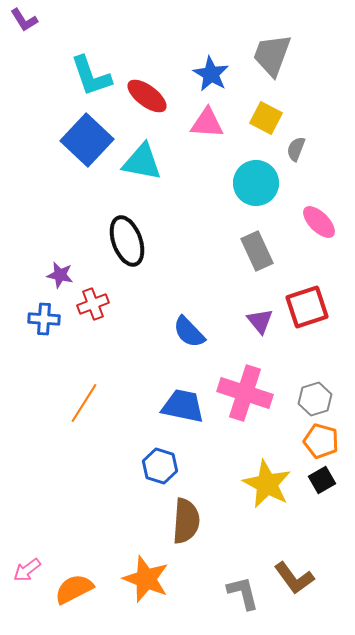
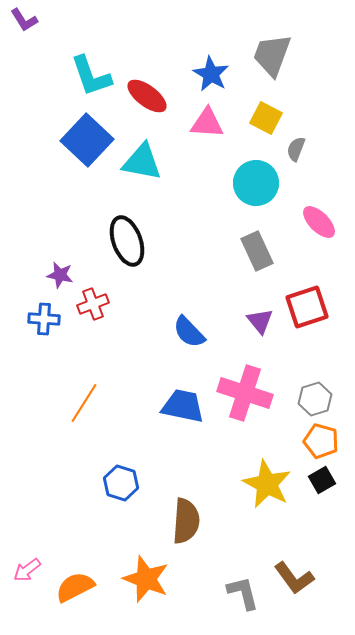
blue hexagon: moved 39 px left, 17 px down
orange semicircle: moved 1 px right, 2 px up
